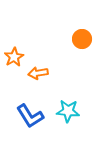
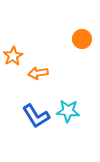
orange star: moved 1 px left, 1 px up
blue L-shape: moved 6 px right
